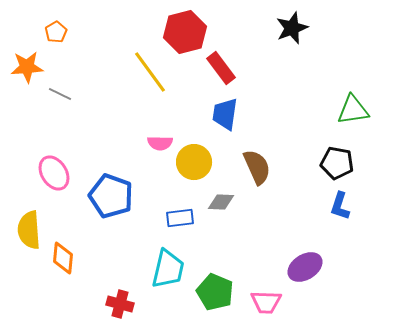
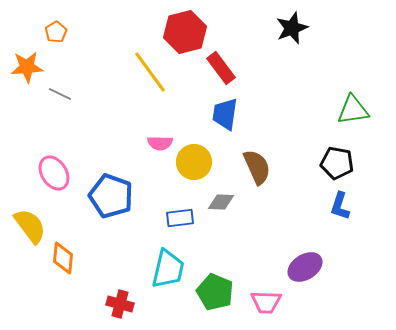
yellow semicircle: moved 1 px right, 4 px up; rotated 147 degrees clockwise
